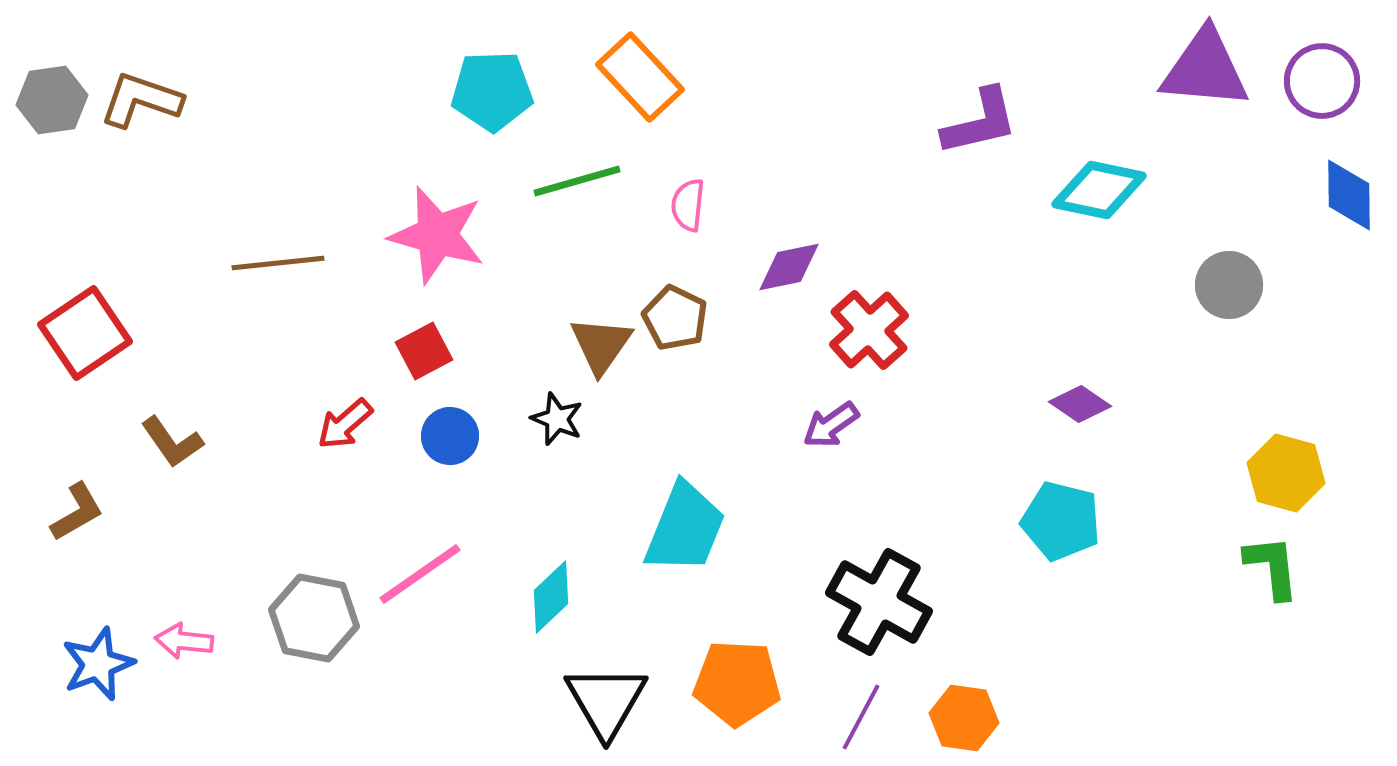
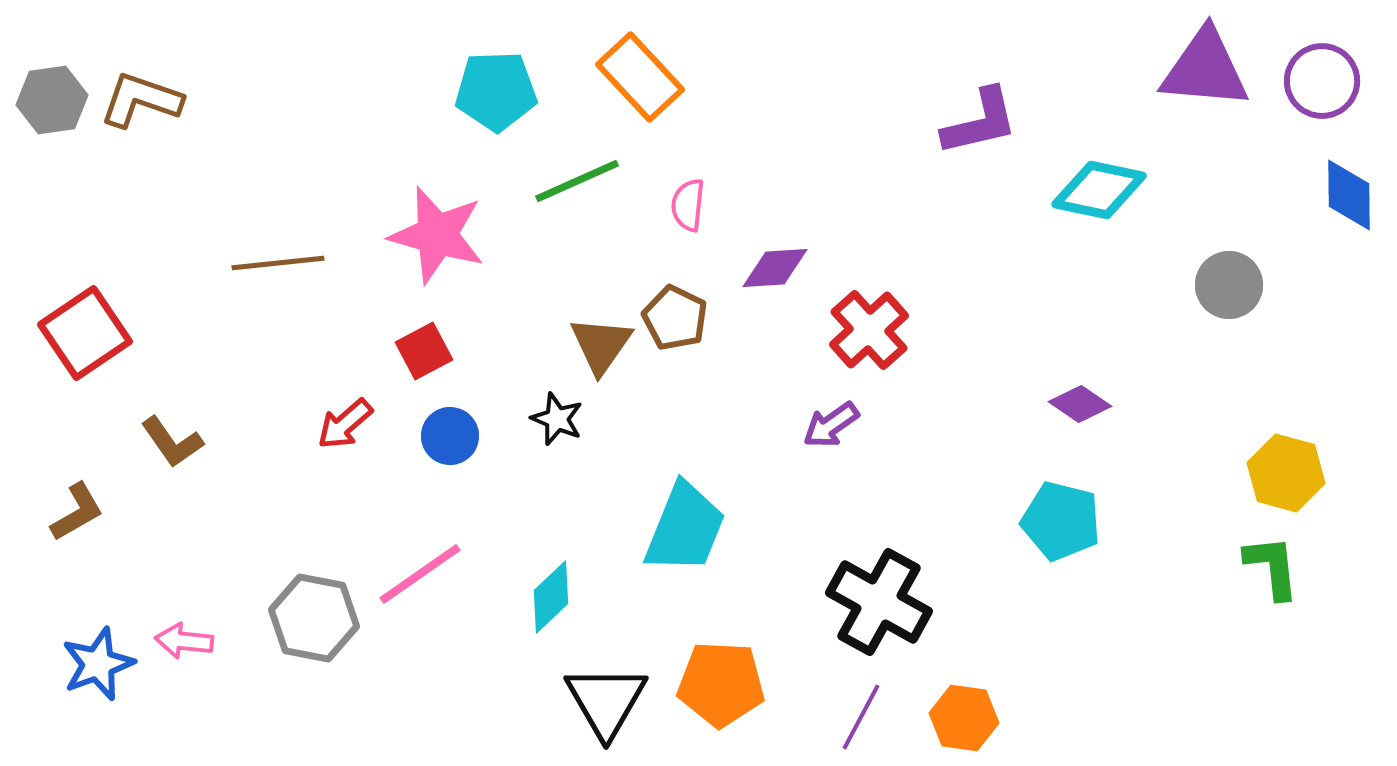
cyan pentagon at (492, 91): moved 4 px right
green line at (577, 181): rotated 8 degrees counterclockwise
purple diamond at (789, 267): moved 14 px left, 1 px down; rotated 8 degrees clockwise
orange pentagon at (737, 683): moved 16 px left, 1 px down
